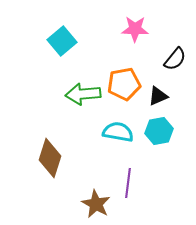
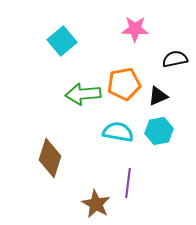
black semicircle: rotated 140 degrees counterclockwise
